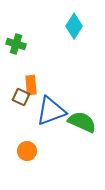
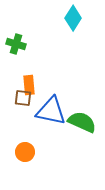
cyan diamond: moved 1 px left, 8 px up
orange rectangle: moved 2 px left
brown square: moved 2 px right, 1 px down; rotated 18 degrees counterclockwise
blue triangle: rotated 32 degrees clockwise
orange circle: moved 2 px left, 1 px down
